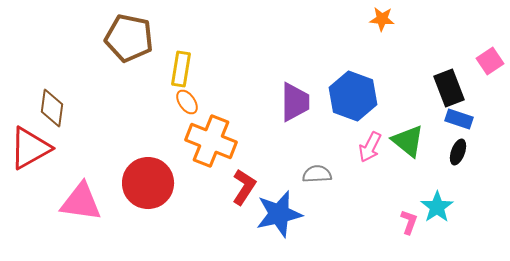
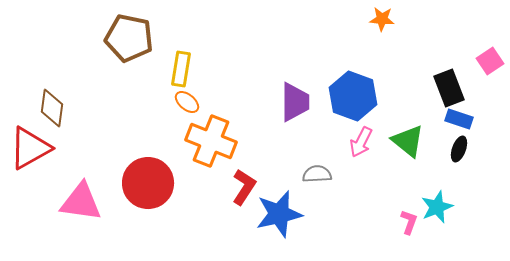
orange ellipse: rotated 15 degrees counterclockwise
pink arrow: moved 9 px left, 5 px up
black ellipse: moved 1 px right, 3 px up
cyan star: rotated 12 degrees clockwise
